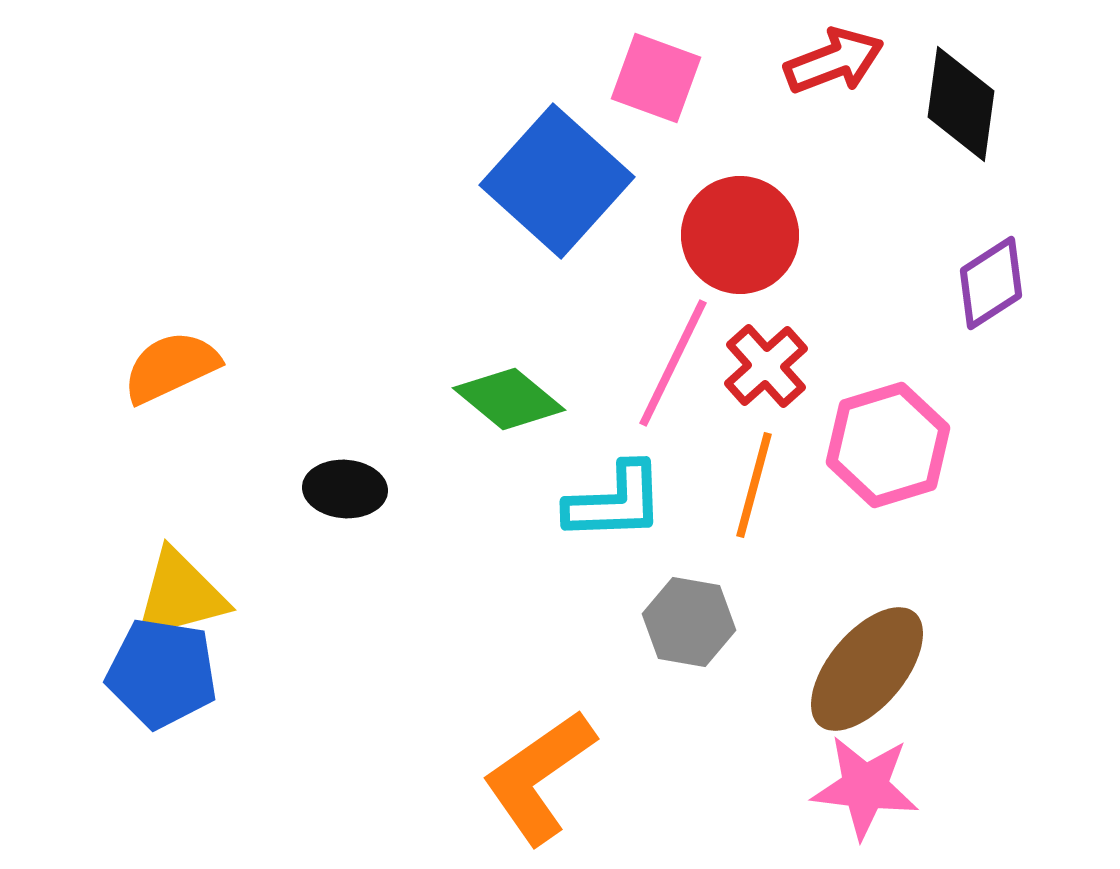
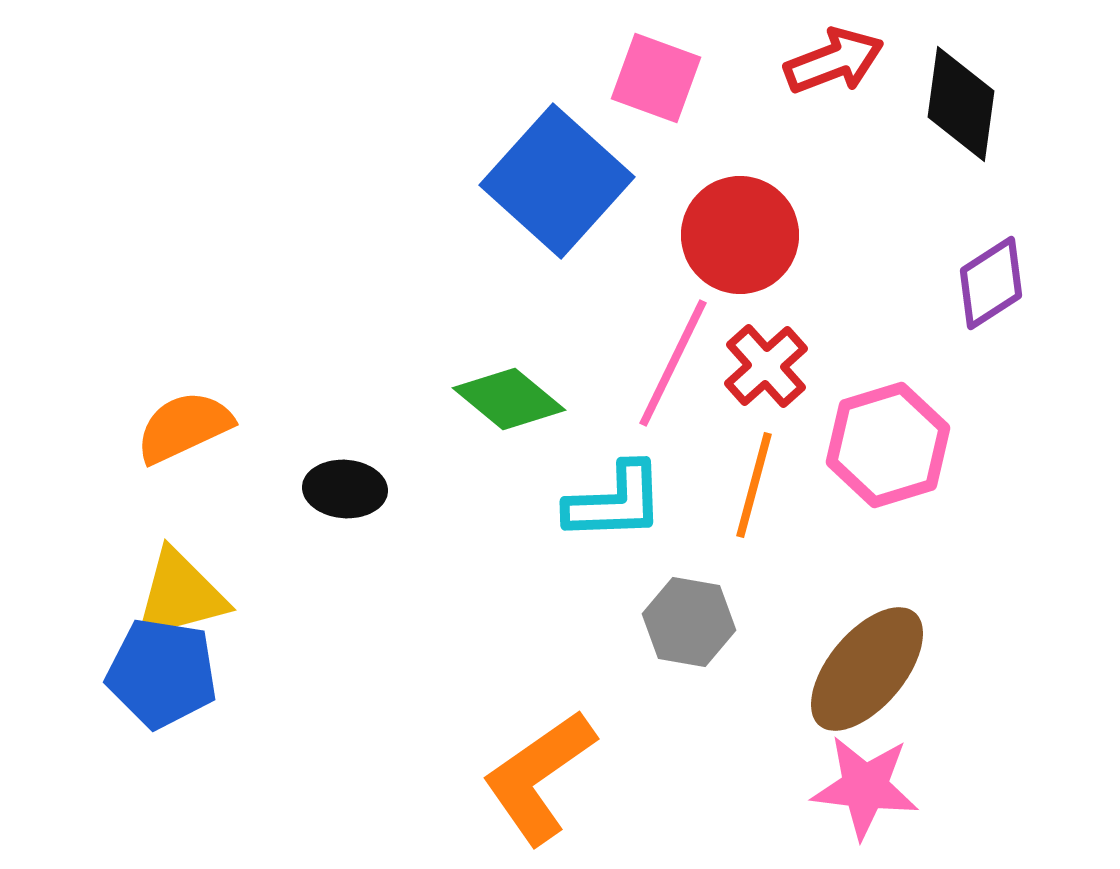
orange semicircle: moved 13 px right, 60 px down
